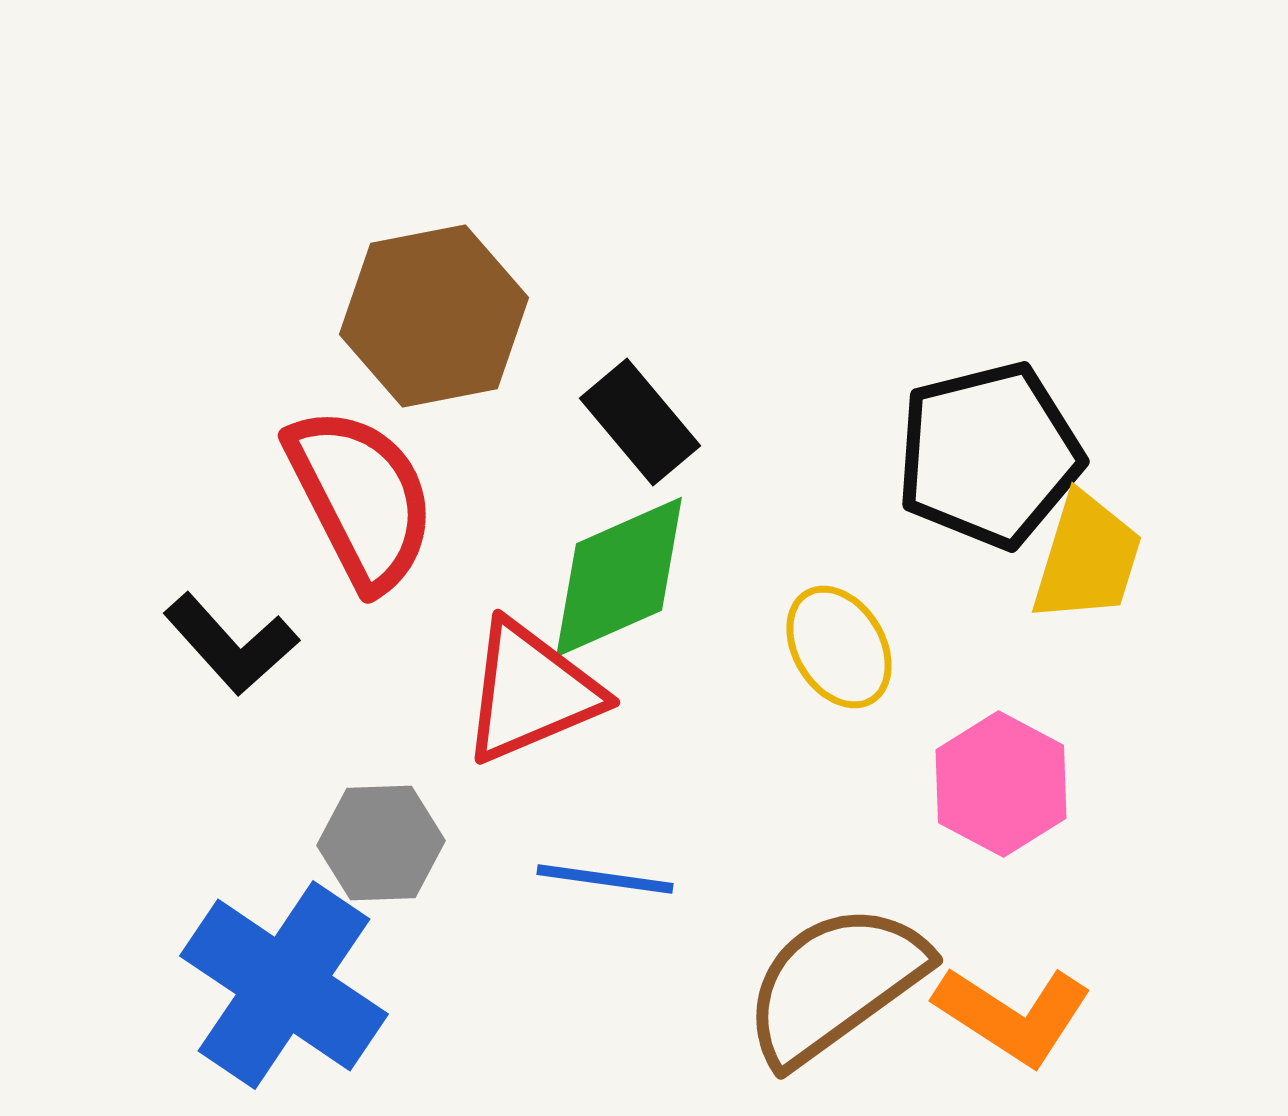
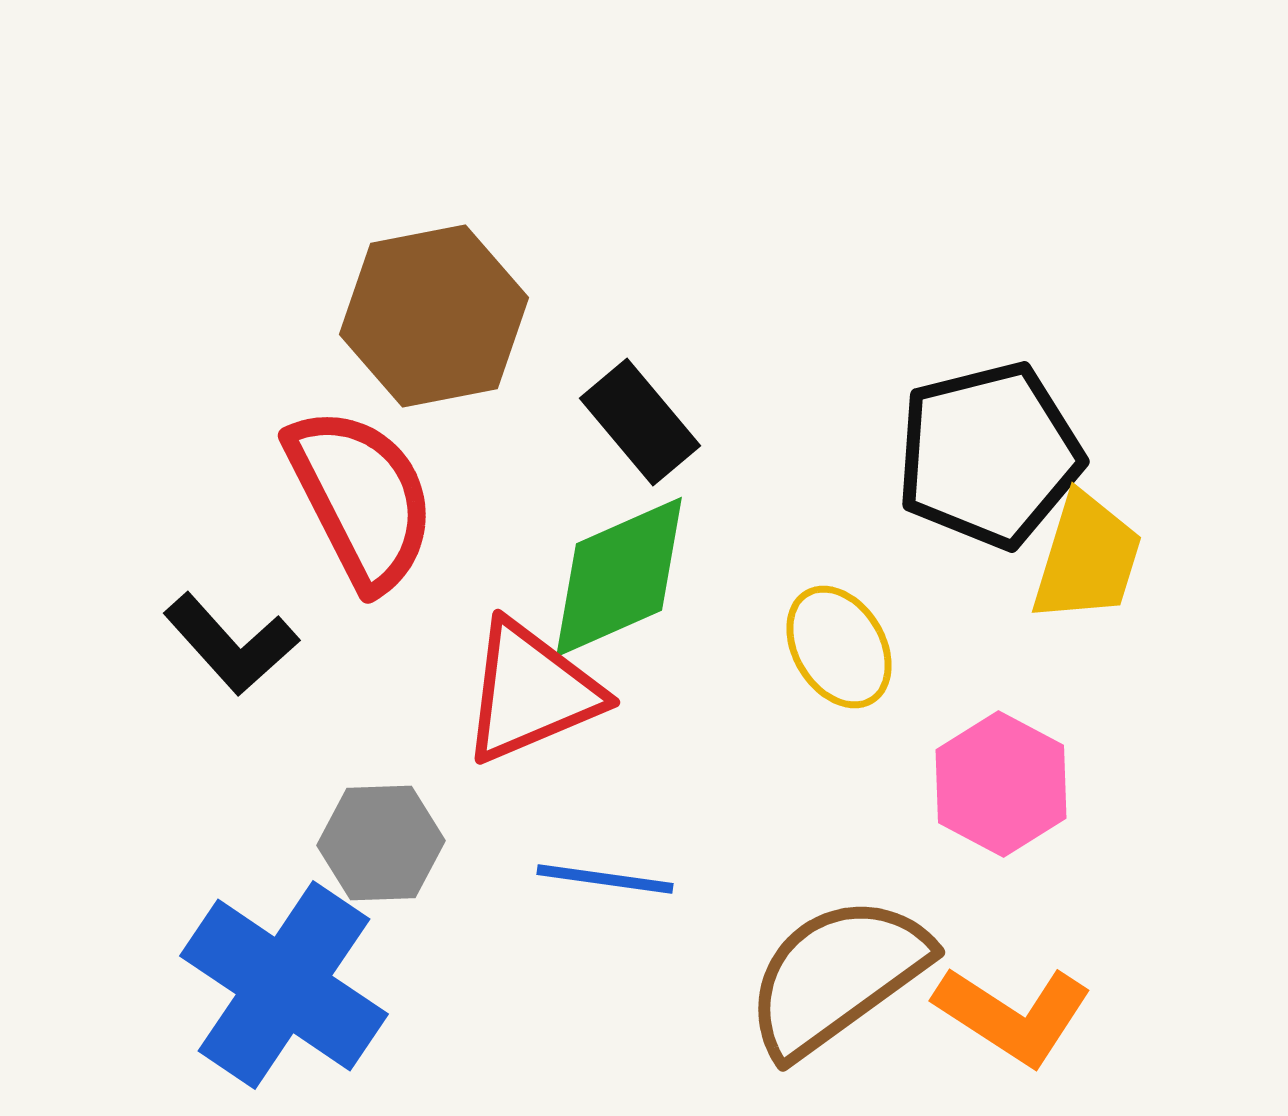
brown semicircle: moved 2 px right, 8 px up
